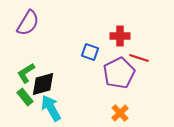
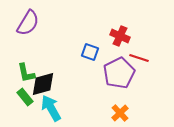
red cross: rotated 24 degrees clockwise
green L-shape: rotated 70 degrees counterclockwise
